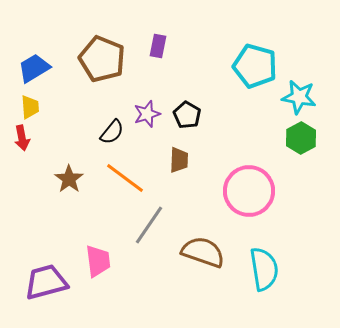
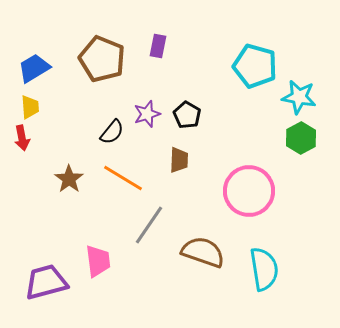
orange line: moved 2 px left; rotated 6 degrees counterclockwise
